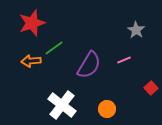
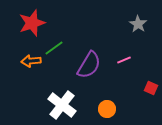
gray star: moved 2 px right, 6 px up
red square: rotated 24 degrees counterclockwise
